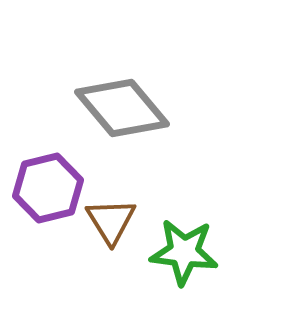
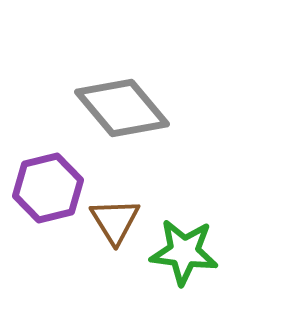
brown triangle: moved 4 px right
